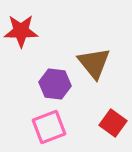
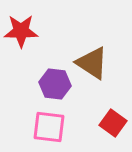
brown triangle: moved 2 px left; rotated 18 degrees counterclockwise
pink square: rotated 28 degrees clockwise
